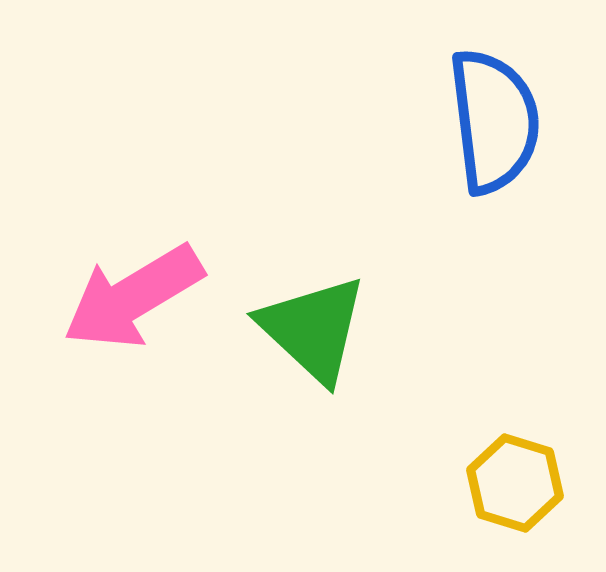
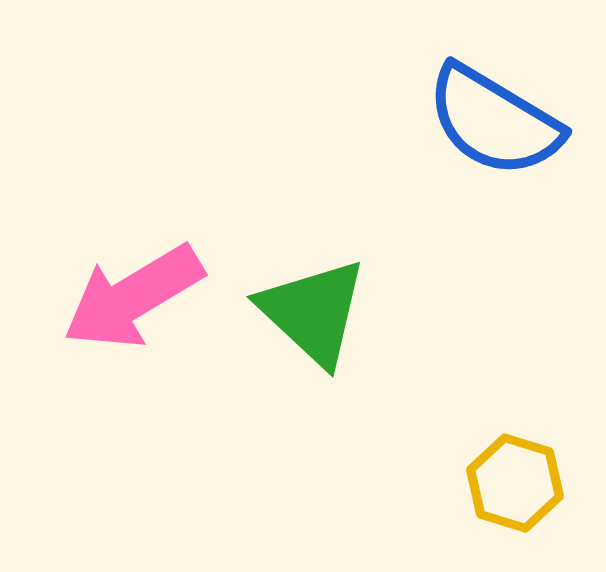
blue semicircle: rotated 128 degrees clockwise
green triangle: moved 17 px up
